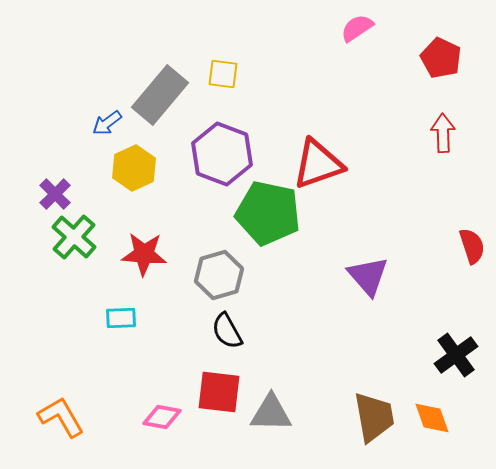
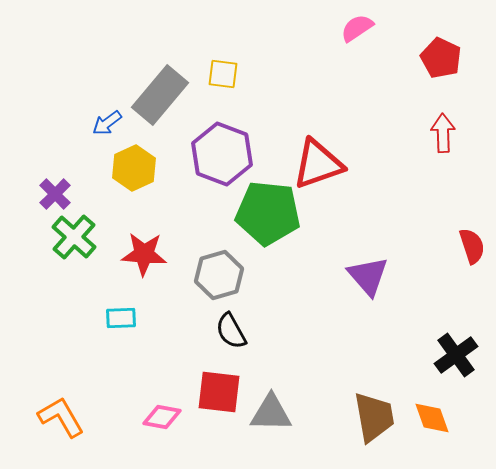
green pentagon: rotated 6 degrees counterclockwise
black semicircle: moved 4 px right
